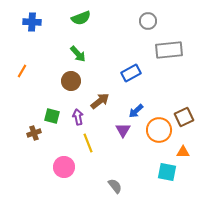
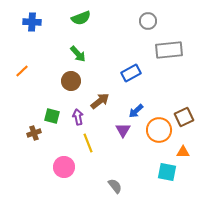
orange line: rotated 16 degrees clockwise
